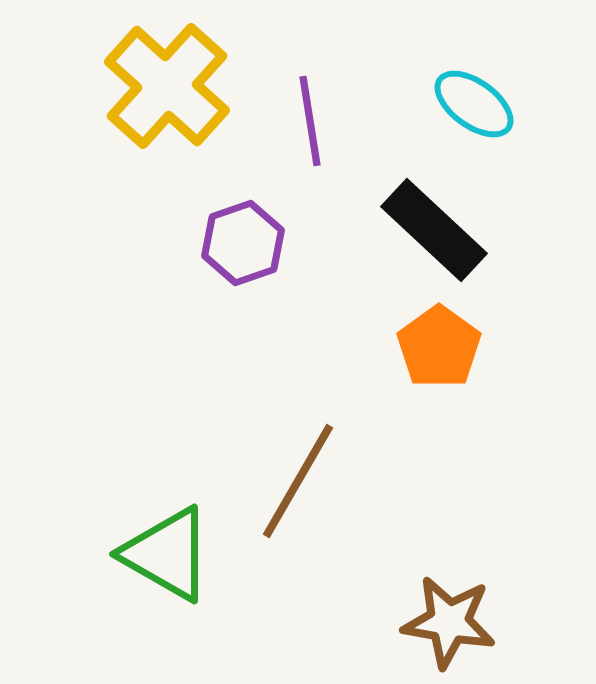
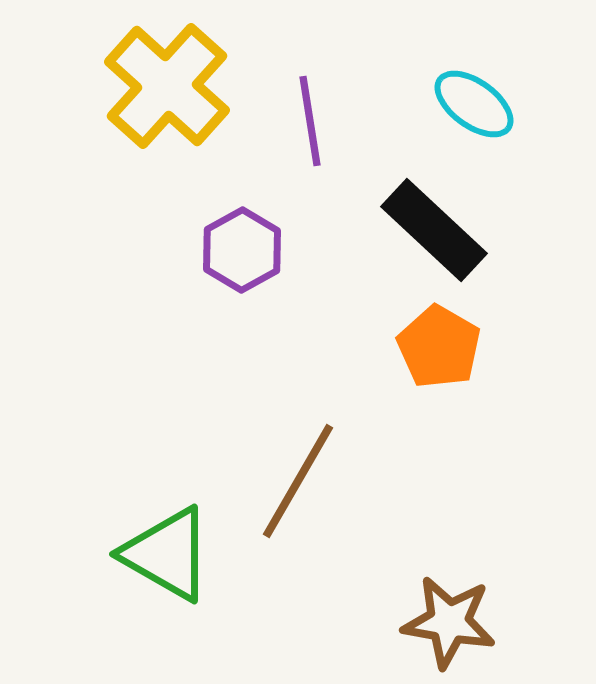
purple hexagon: moved 1 px left, 7 px down; rotated 10 degrees counterclockwise
orange pentagon: rotated 6 degrees counterclockwise
